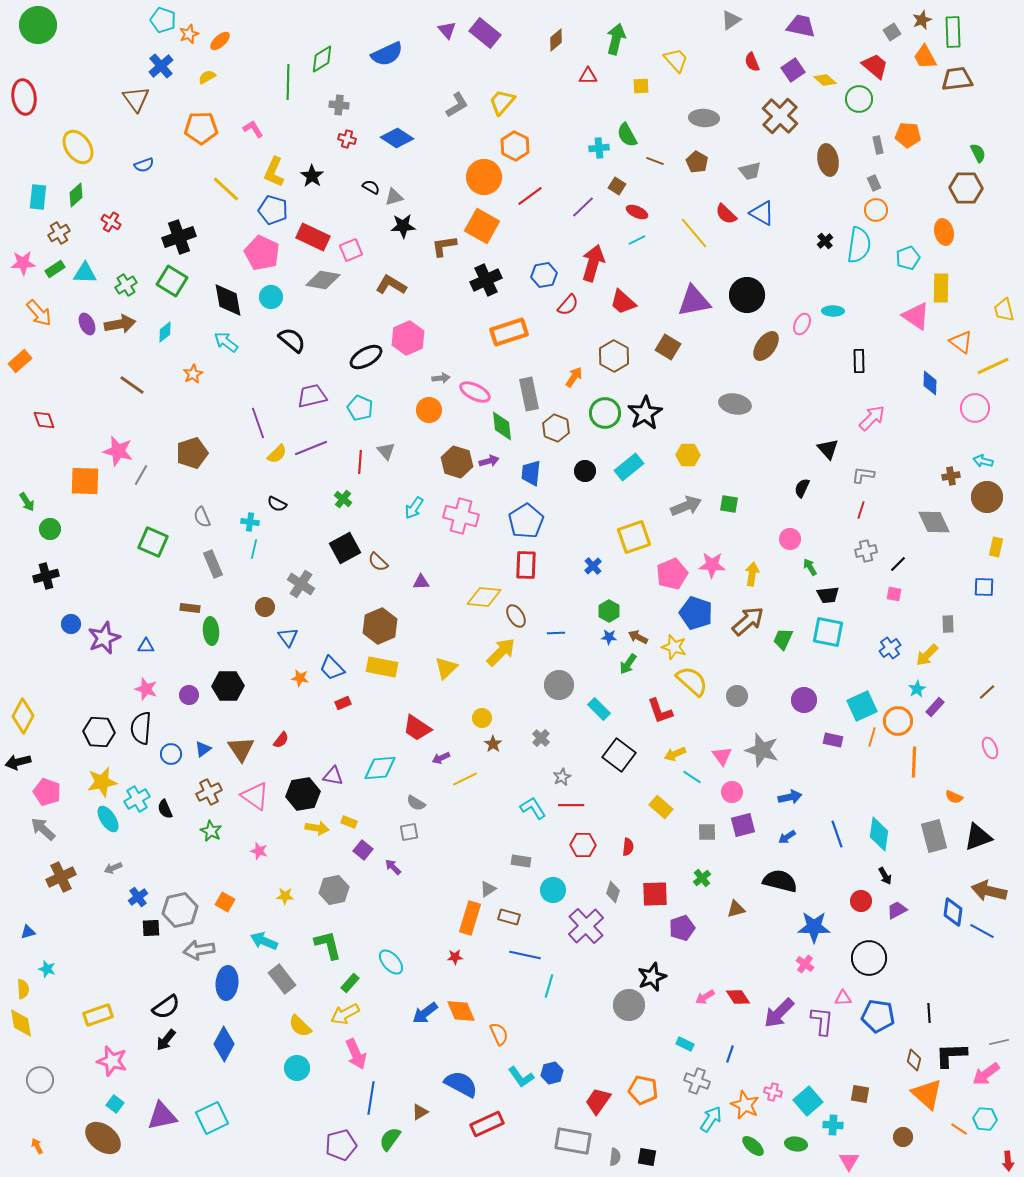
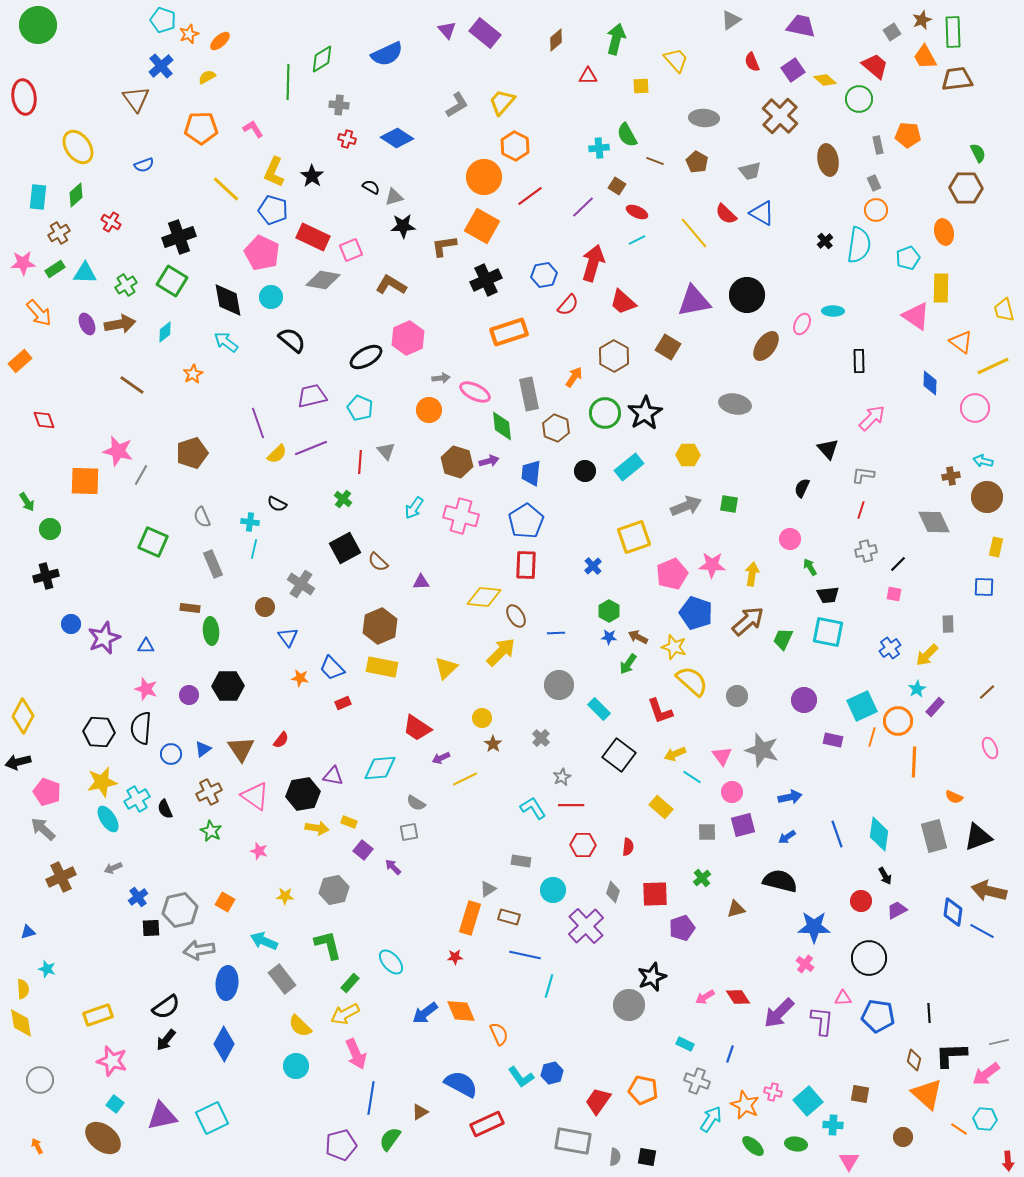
cyan circle at (297, 1068): moved 1 px left, 2 px up
